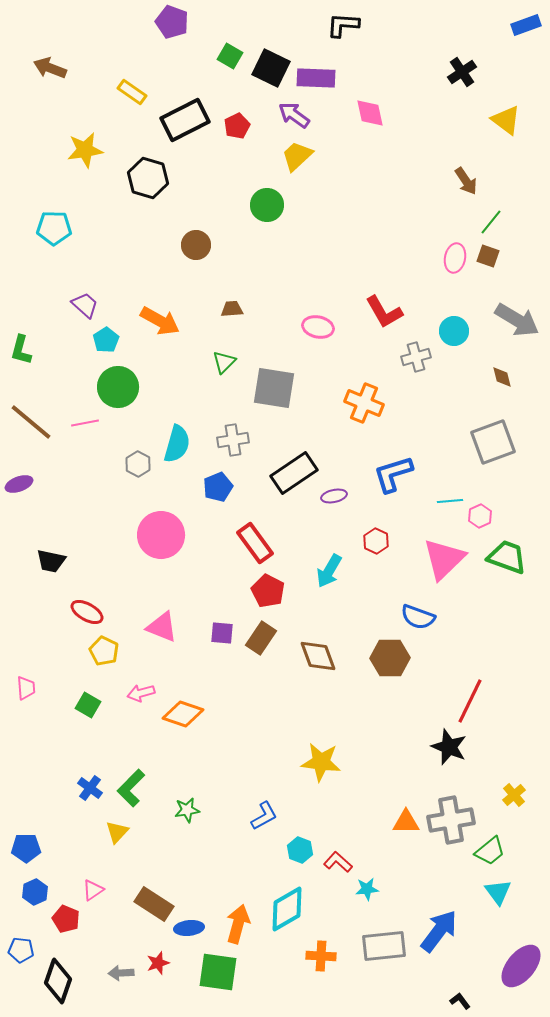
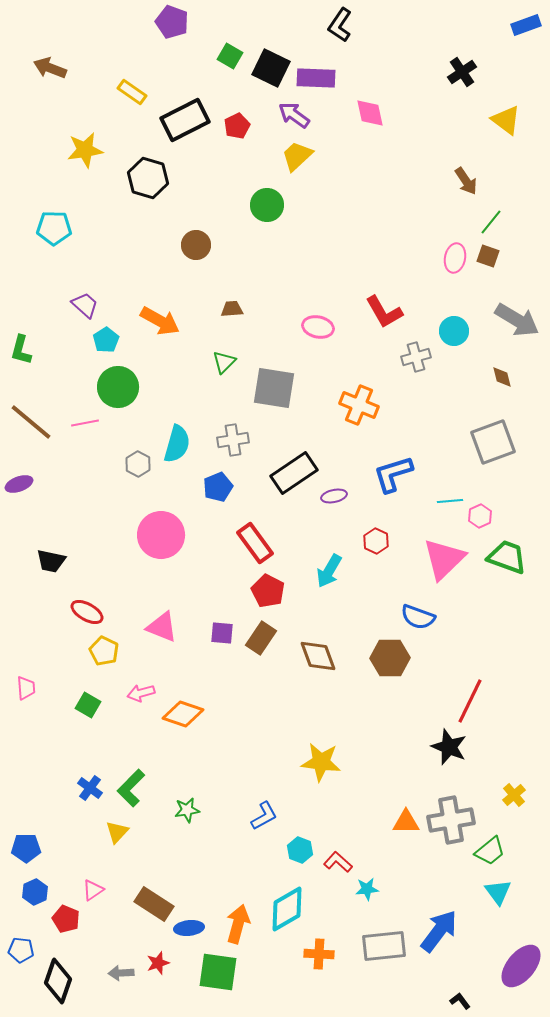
black L-shape at (343, 25): moved 3 px left; rotated 60 degrees counterclockwise
orange cross at (364, 403): moved 5 px left, 2 px down
orange cross at (321, 956): moved 2 px left, 2 px up
